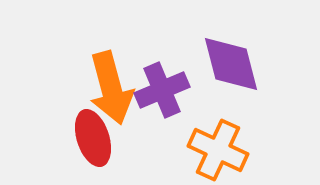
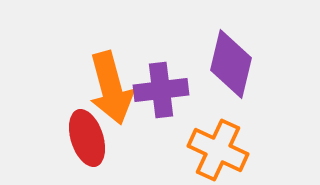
purple diamond: rotated 28 degrees clockwise
purple cross: moved 1 px left; rotated 16 degrees clockwise
red ellipse: moved 6 px left
